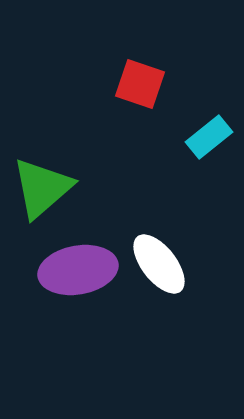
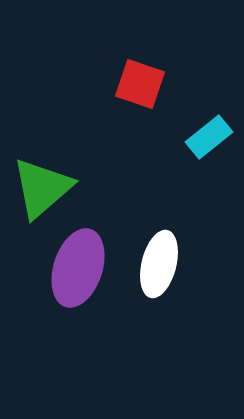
white ellipse: rotated 52 degrees clockwise
purple ellipse: moved 2 px up; rotated 62 degrees counterclockwise
